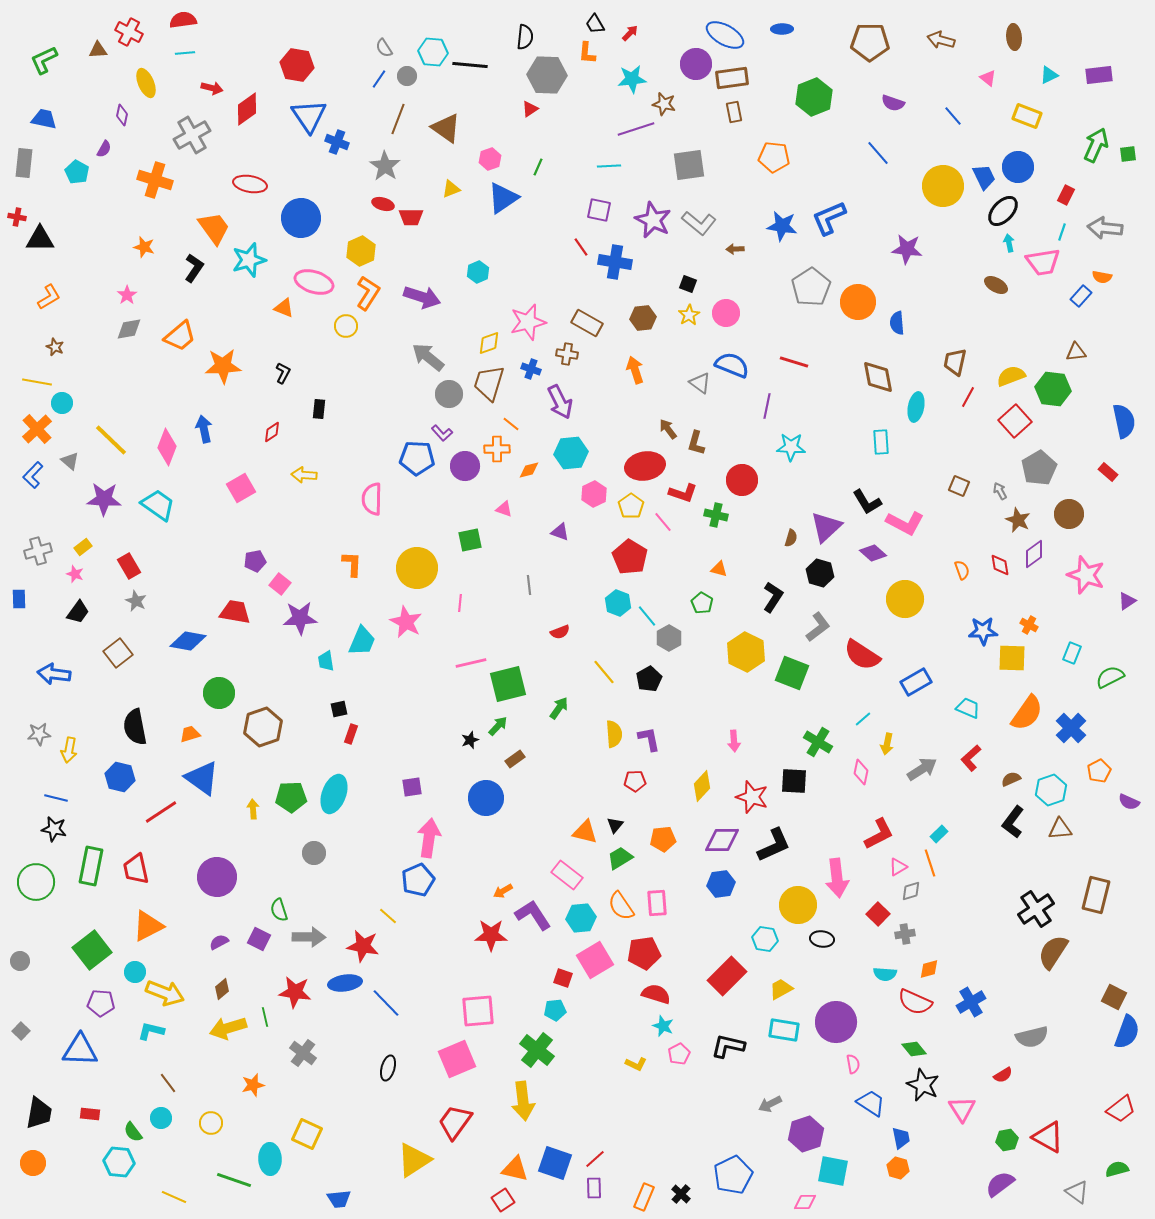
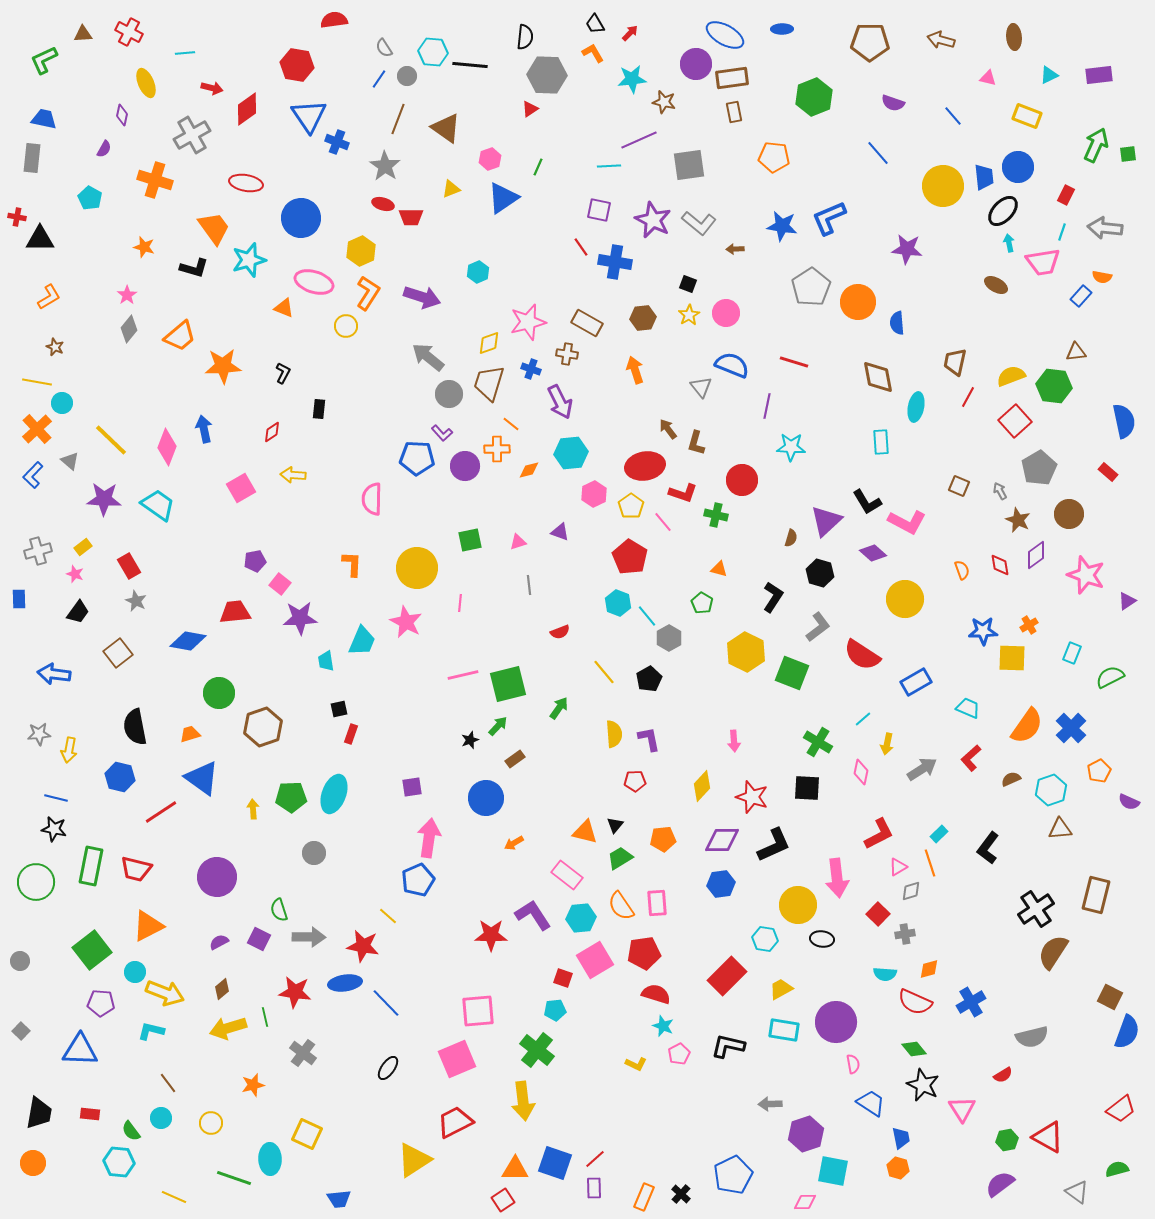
red semicircle at (183, 20): moved 151 px right
brown triangle at (98, 50): moved 15 px left, 16 px up
orange L-shape at (587, 53): moved 6 px right; rotated 145 degrees clockwise
pink triangle at (988, 78): rotated 24 degrees counterclockwise
brown star at (664, 104): moved 2 px up
purple line at (636, 129): moved 3 px right, 11 px down; rotated 6 degrees counterclockwise
gray rectangle at (24, 163): moved 8 px right, 5 px up
cyan pentagon at (77, 172): moved 13 px right, 26 px down
blue trapezoid at (984, 177): rotated 20 degrees clockwise
red ellipse at (250, 184): moved 4 px left, 1 px up
black L-shape at (194, 268): rotated 72 degrees clockwise
gray diamond at (129, 329): rotated 40 degrees counterclockwise
gray triangle at (700, 383): moved 1 px right, 4 px down; rotated 15 degrees clockwise
green hexagon at (1053, 389): moved 1 px right, 3 px up
yellow arrow at (304, 475): moved 11 px left
pink triangle at (504, 509): moved 14 px right, 33 px down; rotated 36 degrees counterclockwise
pink L-shape at (905, 523): moved 2 px right, 1 px up
purple triangle at (826, 527): moved 6 px up
purple diamond at (1034, 554): moved 2 px right, 1 px down
red trapezoid at (235, 612): rotated 16 degrees counterclockwise
orange cross at (1029, 625): rotated 30 degrees clockwise
pink line at (471, 663): moved 8 px left, 12 px down
orange semicircle at (1027, 713): moved 13 px down
black square at (794, 781): moved 13 px right, 7 px down
black L-shape at (1013, 822): moved 25 px left, 26 px down
red trapezoid at (136, 869): rotated 64 degrees counterclockwise
orange arrow at (503, 891): moved 11 px right, 48 px up
brown square at (1114, 997): moved 4 px left
black ellipse at (388, 1068): rotated 20 degrees clockwise
gray arrow at (770, 1104): rotated 25 degrees clockwise
red trapezoid at (455, 1122): rotated 27 degrees clockwise
green semicircle at (133, 1132): moved 2 px left, 1 px up
orange triangle at (515, 1169): rotated 12 degrees counterclockwise
green line at (234, 1180): moved 2 px up
